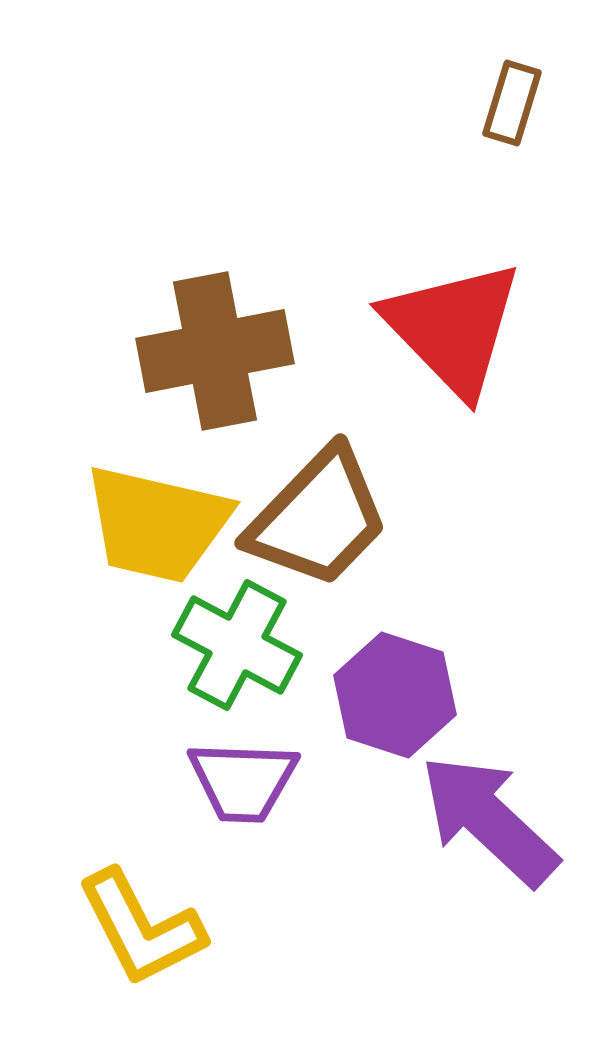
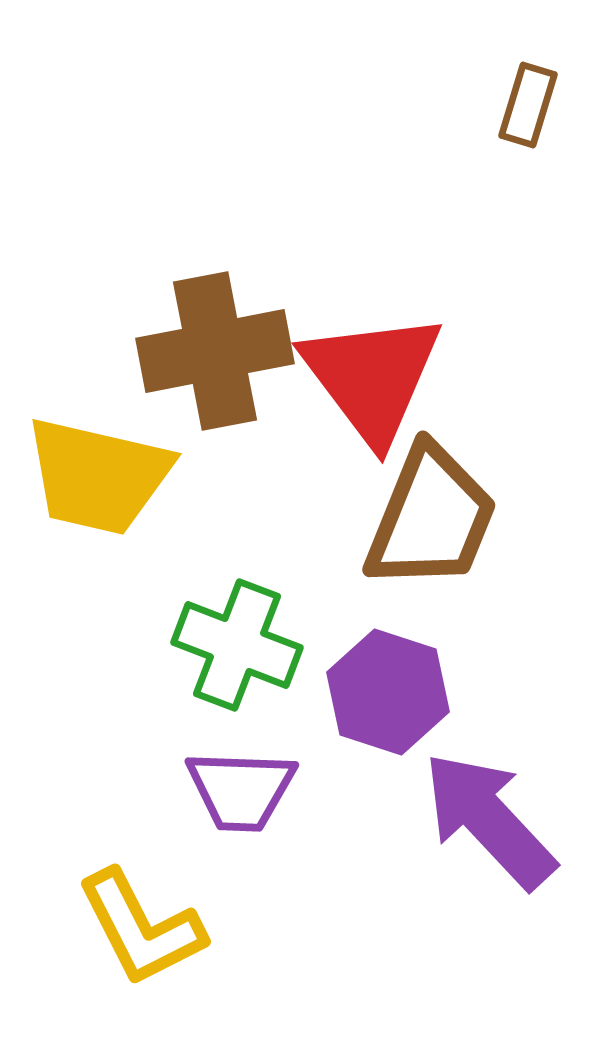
brown rectangle: moved 16 px right, 2 px down
red triangle: moved 81 px left, 49 px down; rotated 7 degrees clockwise
brown trapezoid: moved 113 px right; rotated 22 degrees counterclockwise
yellow trapezoid: moved 59 px left, 48 px up
green cross: rotated 7 degrees counterclockwise
purple hexagon: moved 7 px left, 3 px up
purple trapezoid: moved 2 px left, 9 px down
purple arrow: rotated 4 degrees clockwise
